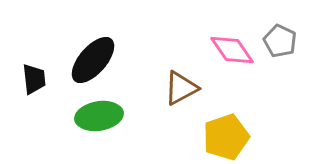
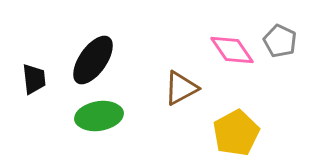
black ellipse: rotated 6 degrees counterclockwise
yellow pentagon: moved 10 px right, 4 px up; rotated 9 degrees counterclockwise
